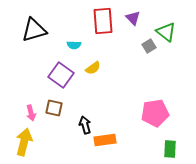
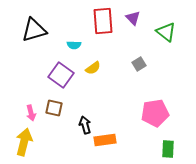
gray square: moved 10 px left, 18 px down
green rectangle: moved 2 px left
